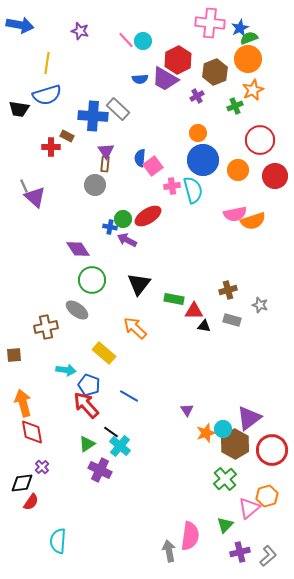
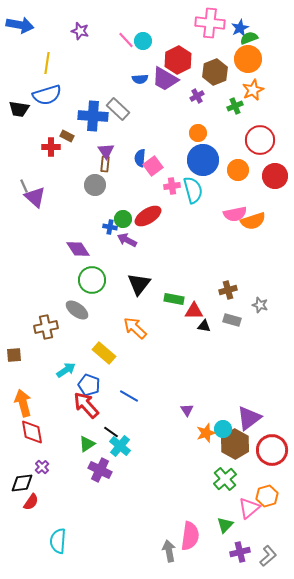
cyan arrow at (66, 370): rotated 42 degrees counterclockwise
